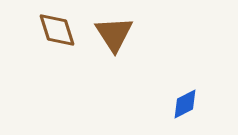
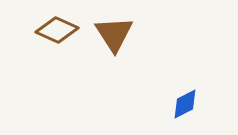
brown diamond: rotated 48 degrees counterclockwise
